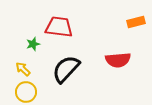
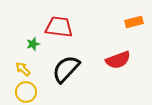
orange rectangle: moved 2 px left
red semicircle: rotated 15 degrees counterclockwise
